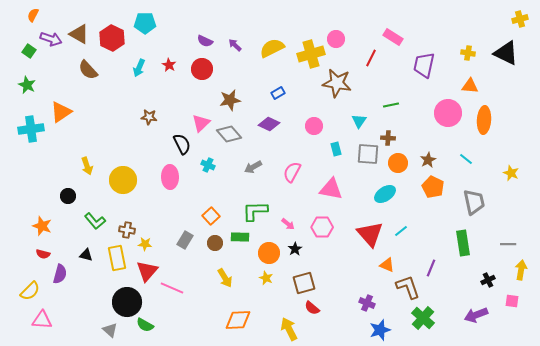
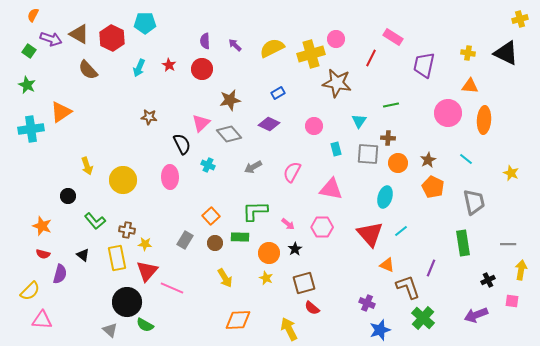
purple semicircle at (205, 41): rotated 63 degrees clockwise
cyan ellipse at (385, 194): moved 3 px down; rotated 40 degrees counterclockwise
black triangle at (86, 255): moved 3 px left; rotated 24 degrees clockwise
